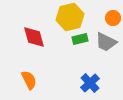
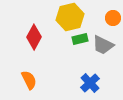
red diamond: rotated 45 degrees clockwise
gray trapezoid: moved 3 px left, 3 px down
